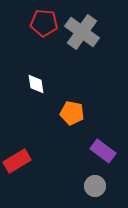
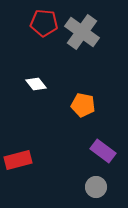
white diamond: rotated 30 degrees counterclockwise
orange pentagon: moved 11 px right, 8 px up
red rectangle: moved 1 px right, 1 px up; rotated 16 degrees clockwise
gray circle: moved 1 px right, 1 px down
